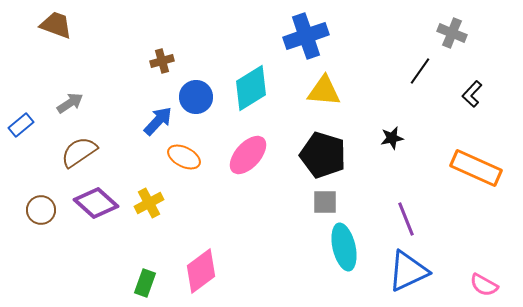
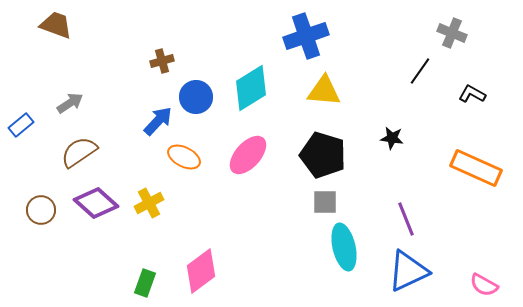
black L-shape: rotated 76 degrees clockwise
black star: rotated 20 degrees clockwise
